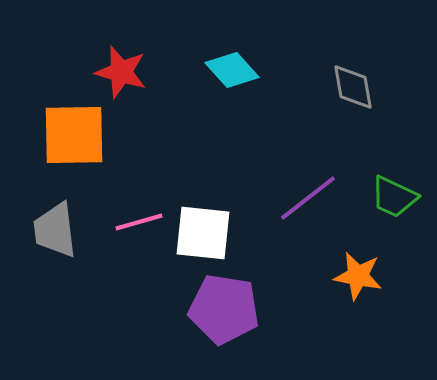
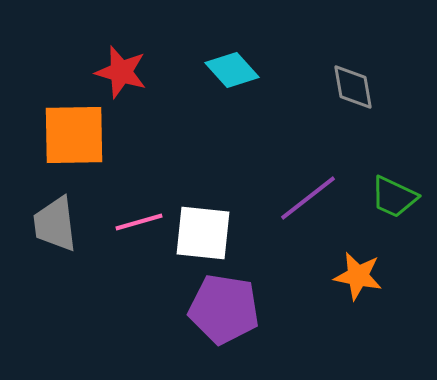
gray trapezoid: moved 6 px up
